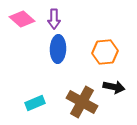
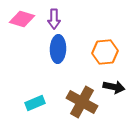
pink diamond: rotated 25 degrees counterclockwise
